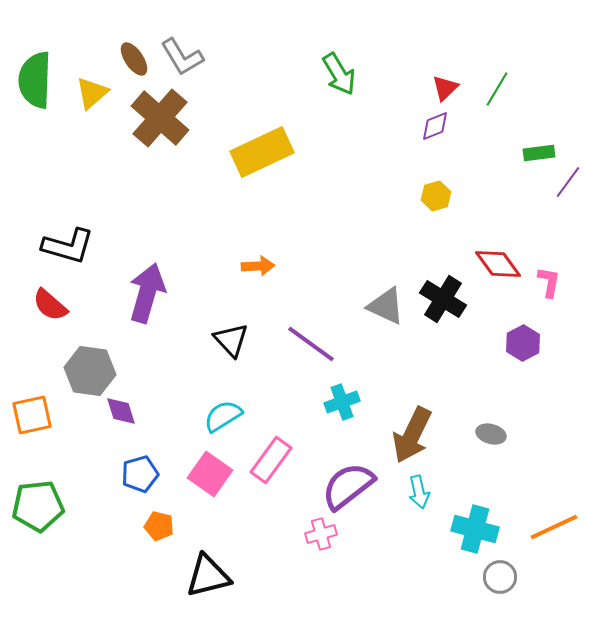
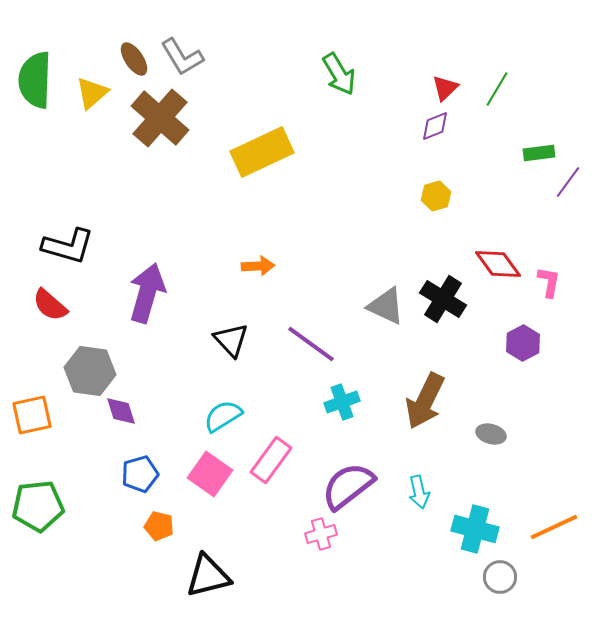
brown arrow at (412, 435): moved 13 px right, 34 px up
